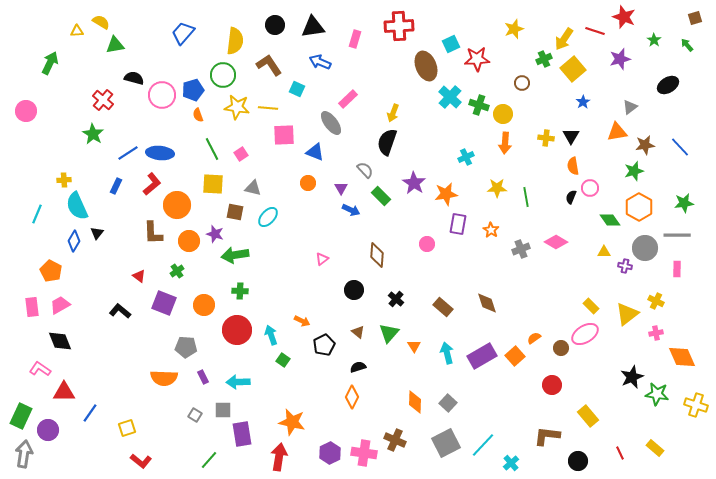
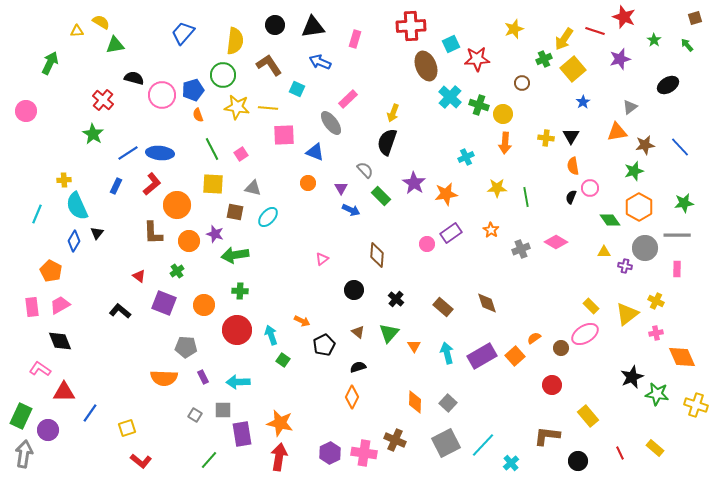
red cross at (399, 26): moved 12 px right
purple rectangle at (458, 224): moved 7 px left, 9 px down; rotated 45 degrees clockwise
orange star at (292, 422): moved 12 px left, 1 px down
